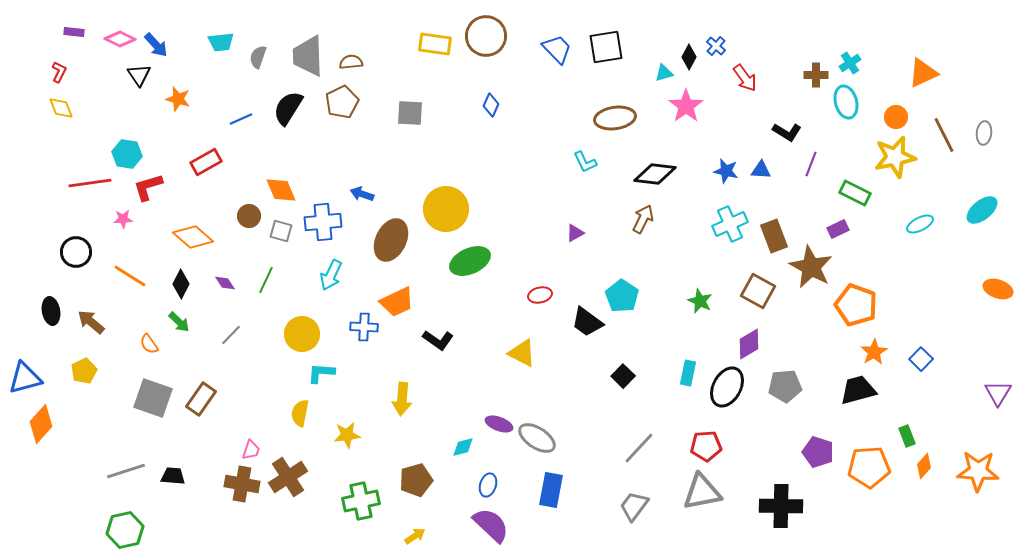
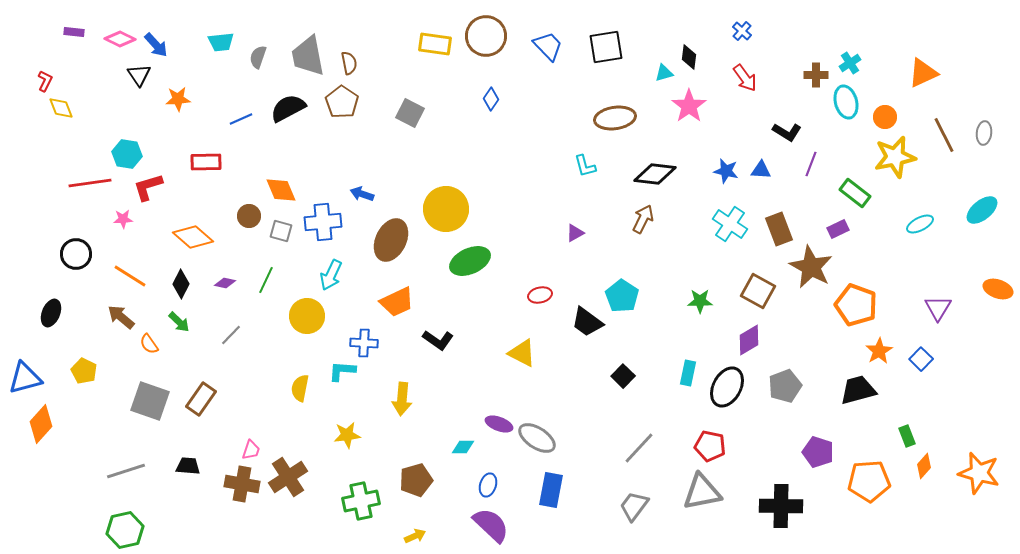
blue cross at (716, 46): moved 26 px right, 15 px up
blue trapezoid at (557, 49): moved 9 px left, 3 px up
gray trapezoid at (308, 56): rotated 9 degrees counterclockwise
black diamond at (689, 57): rotated 20 degrees counterclockwise
brown semicircle at (351, 62): moved 2 px left, 1 px down; rotated 85 degrees clockwise
red L-shape at (59, 72): moved 14 px left, 9 px down
orange star at (178, 99): rotated 20 degrees counterclockwise
brown pentagon at (342, 102): rotated 12 degrees counterclockwise
blue diamond at (491, 105): moved 6 px up; rotated 10 degrees clockwise
pink star at (686, 106): moved 3 px right
black semicircle at (288, 108): rotated 30 degrees clockwise
gray square at (410, 113): rotated 24 degrees clockwise
orange circle at (896, 117): moved 11 px left
red rectangle at (206, 162): rotated 28 degrees clockwise
cyan L-shape at (585, 162): moved 4 px down; rotated 10 degrees clockwise
green rectangle at (855, 193): rotated 12 degrees clockwise
cyan cross at (730, 224): rotated 32 degrees counterclockwise
brown rectangle at (774, 236): moved 5 px right, 7 px up
black circle at (76, 252): moved 2 px down
purple diamond at (225, 283): rotated 45 degrees counterclockwise
green star at (700, 301): rotated 25 degrees counterclockwise
black ellipse at (51, 311): moved 2 px down; rotated 32 degrees clockwise
brown arrow at (91, 322): moved 30 px right, 5 px up
blue cross at (364, 327): moved 16 px down
yellow circle at (302, 334): moved 5 px right, 18 px up
purple diamond at (749, 344): moved 4 px up
orange star at (874, 352): moved 5 px right, 1 px up
yellow pentagon at (84, 371): rotated 20 degrees counterclockwise
cyan L-shape at (321, 373): moved 21 px right, 2 px up
gray pentagon at (785, 386): rotated 16 degrees counterclockwise
purple triangle at (998, 393): moved 60 px left, 85 px up
gray square at (153, 398): moved 3 px left, 3 px down
yellow semicircle at (300, 413): moved 25 px up
red pentagon at (706, 446): moved 4 px right; rotated 16 degrees clockwise
cyan diamond at (463, 447): rotated 15 degrees clockwise
orange pentagon at (869, 467): moved 14 px down
orange star at (978, 471): moved 1 px right, 2 px down; rotated 12 degrees clockwise
black trapezoid at (173, 476): moved 15 px right, 10 px up
yellow arrow at (415, 536): rotated 10 degrees clockwise
